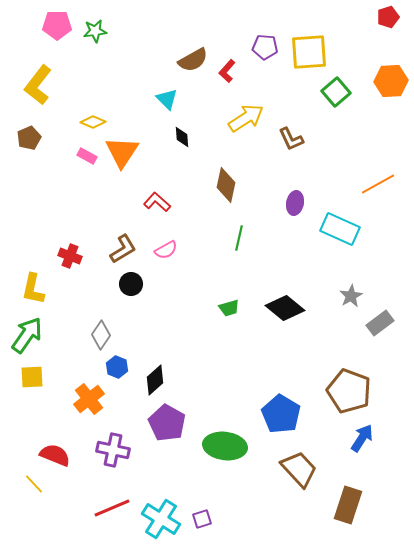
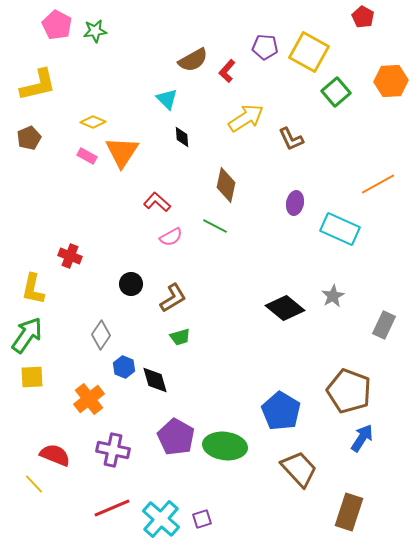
red pentagon at (388, 17): moved 25 px left; rotated 25 degrees counterclockwise
pink pentagon at (57, 25): rotated 28 degrees clockwise
yellow square at (309, 52): rotated 33 degrees clockwise
yellow L-shape at (38, 85): rotated 141 degrees counterclockwise
green line at (239, 238): moved 24 px left, 12 px up; rotated 75 degrees counterclockwise
brown L-shape at (123, 249): moved 50 px right, 49 px down
pink semicircle at (166, 250): moved 5 px right, 13 px up
gray star at (351, 296): moved 18 px left
green trapezoid at (229, 308): moved 49 px left, 29 px down
gray rectangle at (380, 323): moved 4 px right, 2 px down; rotated 28 degrees counterclockwise
blue hexagon at (117, 367): moved 7 px right
black diamond at (155, 380): rotated 64 degrees counterclockwise
blue pentagon at (281, 414): moved 3 px up
purple pentagon at (167, 423): moved 9 px right, 14 px down
brown rectangle at (348, 505): moved 1 px right, 7 px down
cyan cross at (161, 519): rotated 9 degrees clockwise
